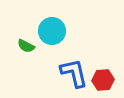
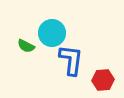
cyan circle: moved 2 px down
blue L-shape: moved 3 px left, 13 px up; rotated 20 degrees clockwise
